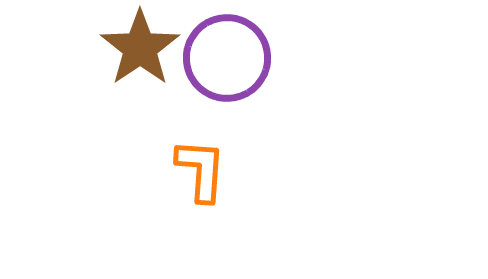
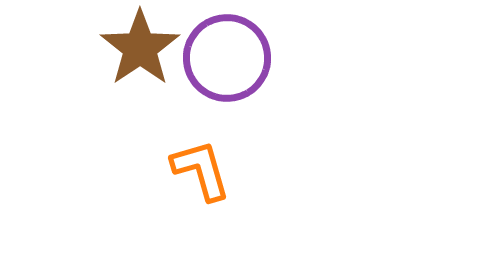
orange L-shape: rotated 20 degrees counterclockwise
